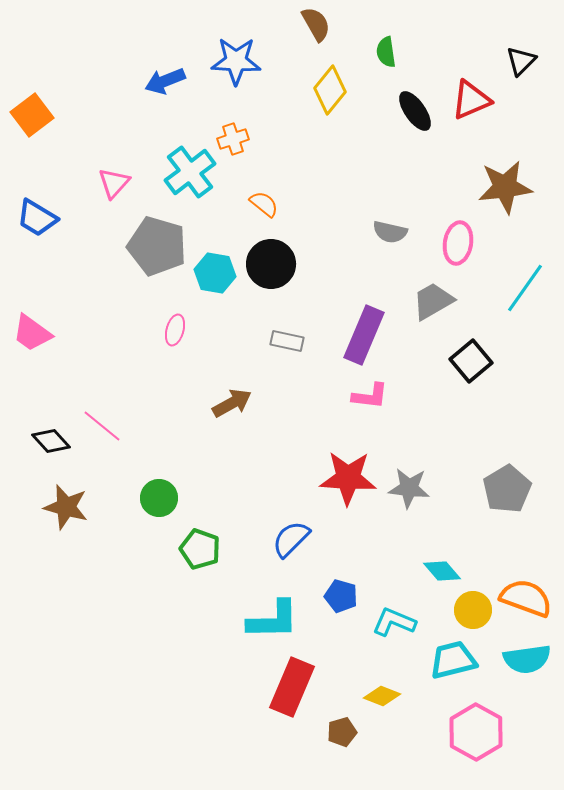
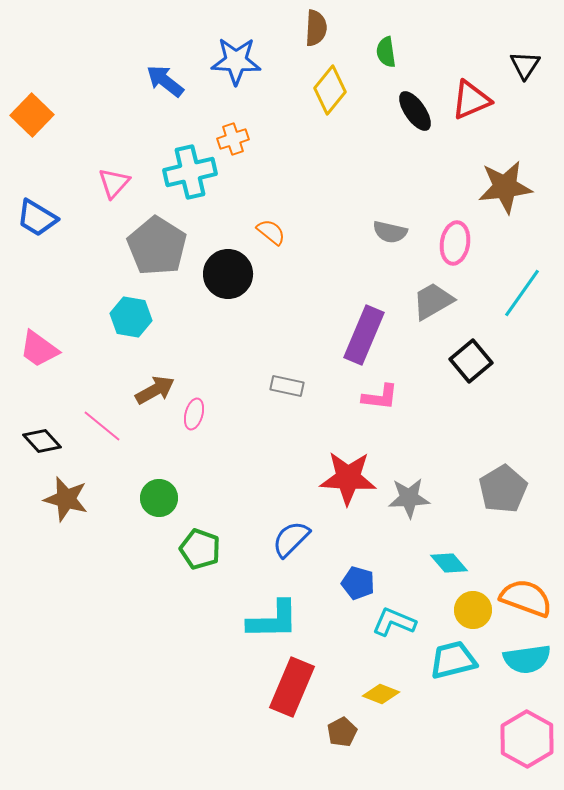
brown semicircle at (316, 24): moved 4 px down; rotated 33 degrees clockwise
black triangle at (521, 61): moved 4 px right, 4 px down; rotated 12 degrees counterclockwise
blue arrow at (165, 81): rotated 60 degrees clockwise
orange square at (32, 115): rotated 9 degrees counterclockwise
cyan cross at (190, 172): rotated 24 degrees clockwise
orange semicircle at (264, 204): moved 7 px right, 28 px down
pink ellipse at (458, 243): moved 3 px left
gray pentagon at (157, 246): rotated 16 degrees clockwise
black circle at (271, 264): moved 43 px left, 10 px down
cyan hexagon at (215, 273): moved 84 px left, 44 px down
cyan line at (525, 288): moved 3 px left, 5 px down
pink ellipse at (175, 330): moved 19 px right, 84 px down
pink trapezoid at (32, 333): moved 7 px right, 16 px down
gray rectangle at (287, 341): moved 45 px down
pink L-shape at (370, 396): moved 10 px right, 1 px down
brown arrow at (232, 403): moved 77 px left, 13 px up
black diamond at (51, 441): moved 9 px left
gray star at (409, 488): moved 10 px down; rotated 9 degrees counterclockwise
gray pentagon at (507, 489): moved 4 px left
brown star at (66, 507): moved 8 px up
cyan diamond at (442, 571): moved 7 px right, 8 px up
blue pentagon at (341, 596): moved 17 px right, 13 px up
yellow diamond at (382, 696): moved 1 px left, 2 px up
brown pentagon at (342, 732): rotated 12 degrees counterclockwise
pink hexagon at (476, 732): moved 51 px right, 7 px down
